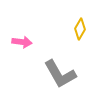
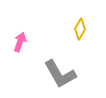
pink arrow: moved 2 px left; rotated 78 degrees counterclockwise
